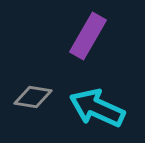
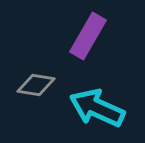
gray diamond: moved 3 px right, 12 px up
